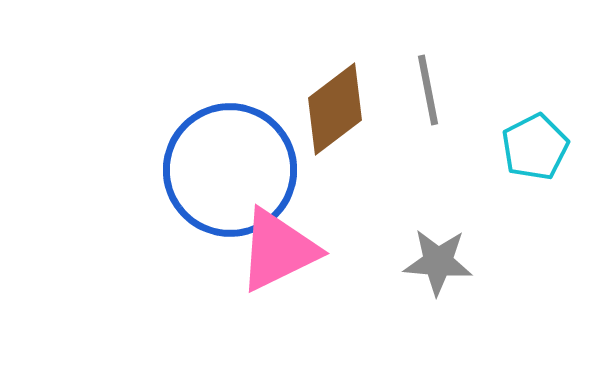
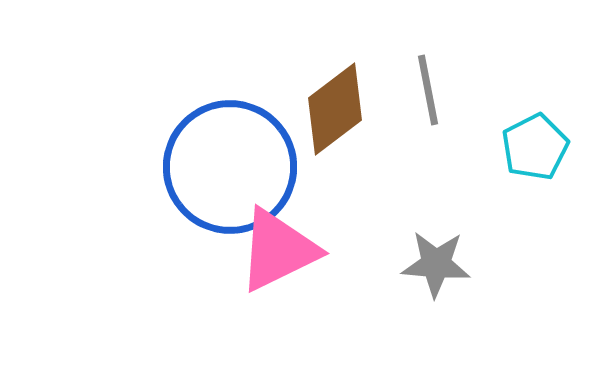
blue circle: moved 3 px up
gray star: moved 2 px left, 2 px down
